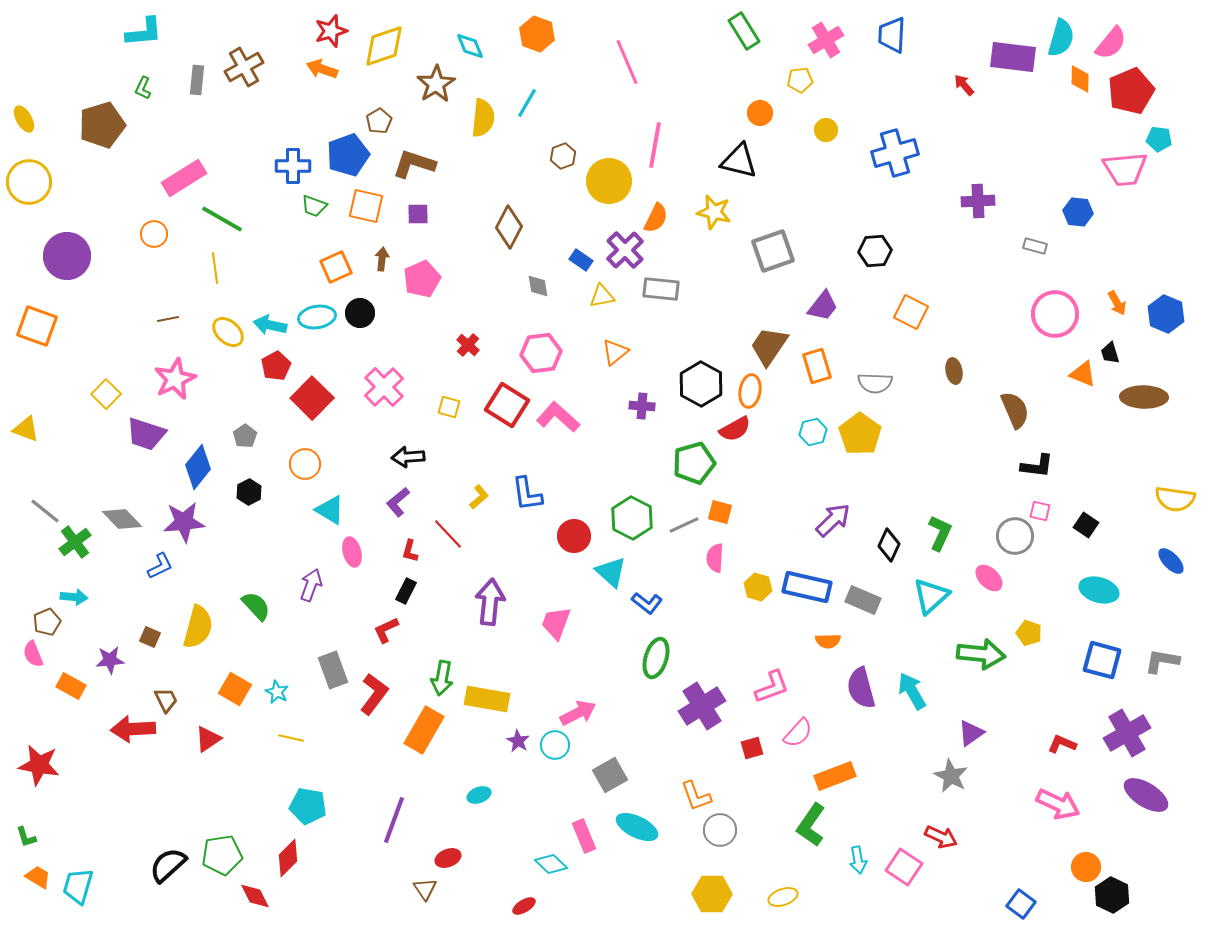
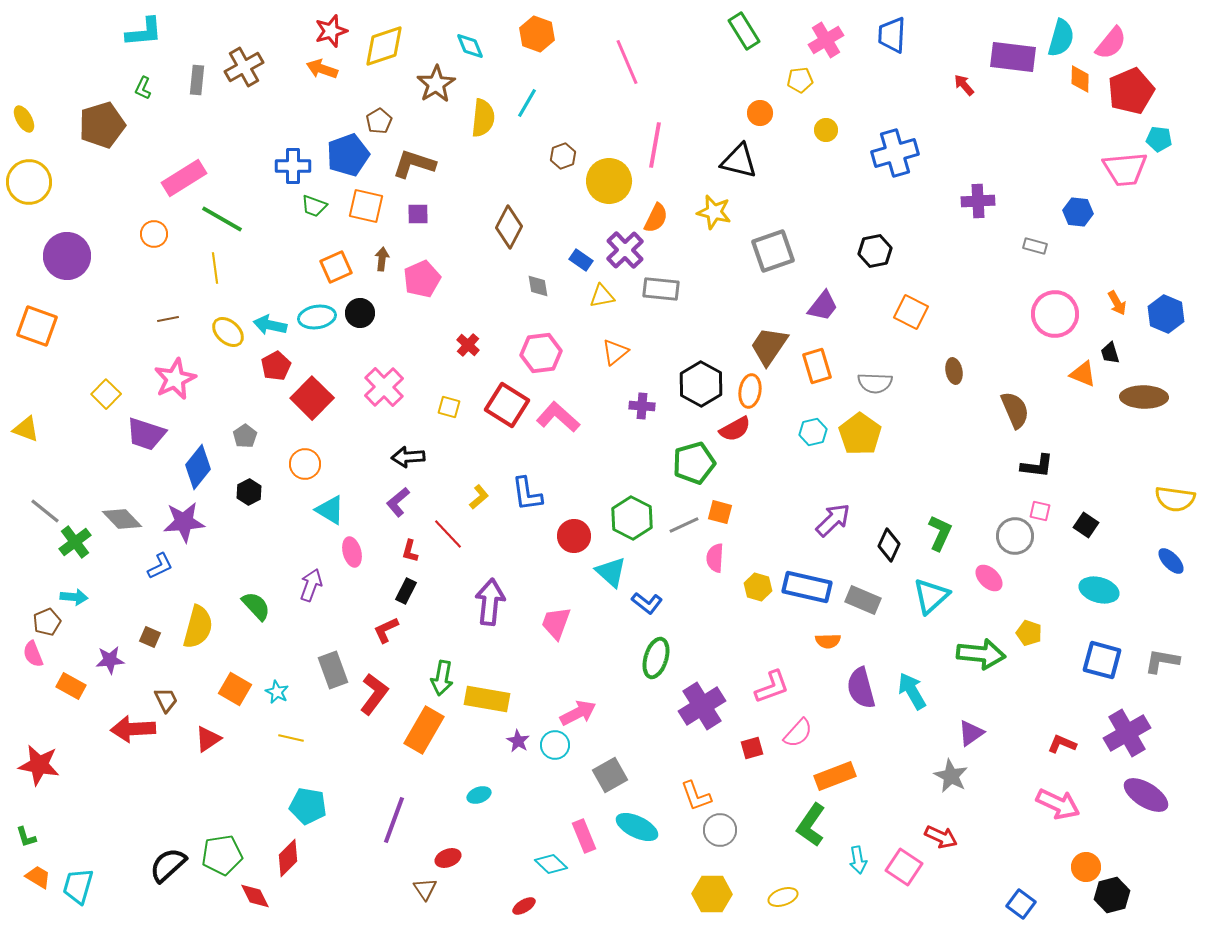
black hexagon at (875, 251): rotated 8 degrees counterclockwise
black hexagon at (1112, 895): rotated 20 degrees clockwise
